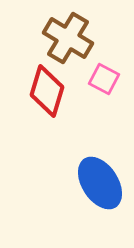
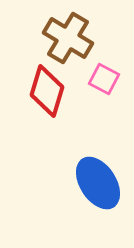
blue ellipse: moved 2 px left
